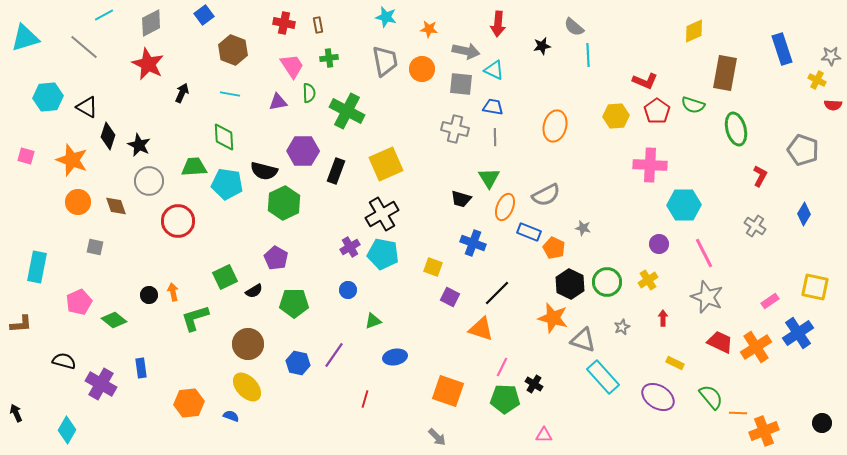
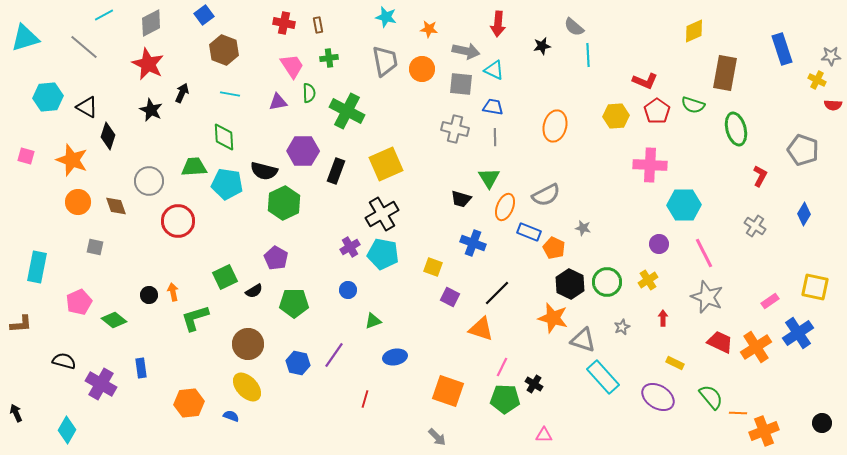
brown hexagon at (233, 50): moved 9 px left
black star at (139, 145): moved 12 px right, 35 px up
